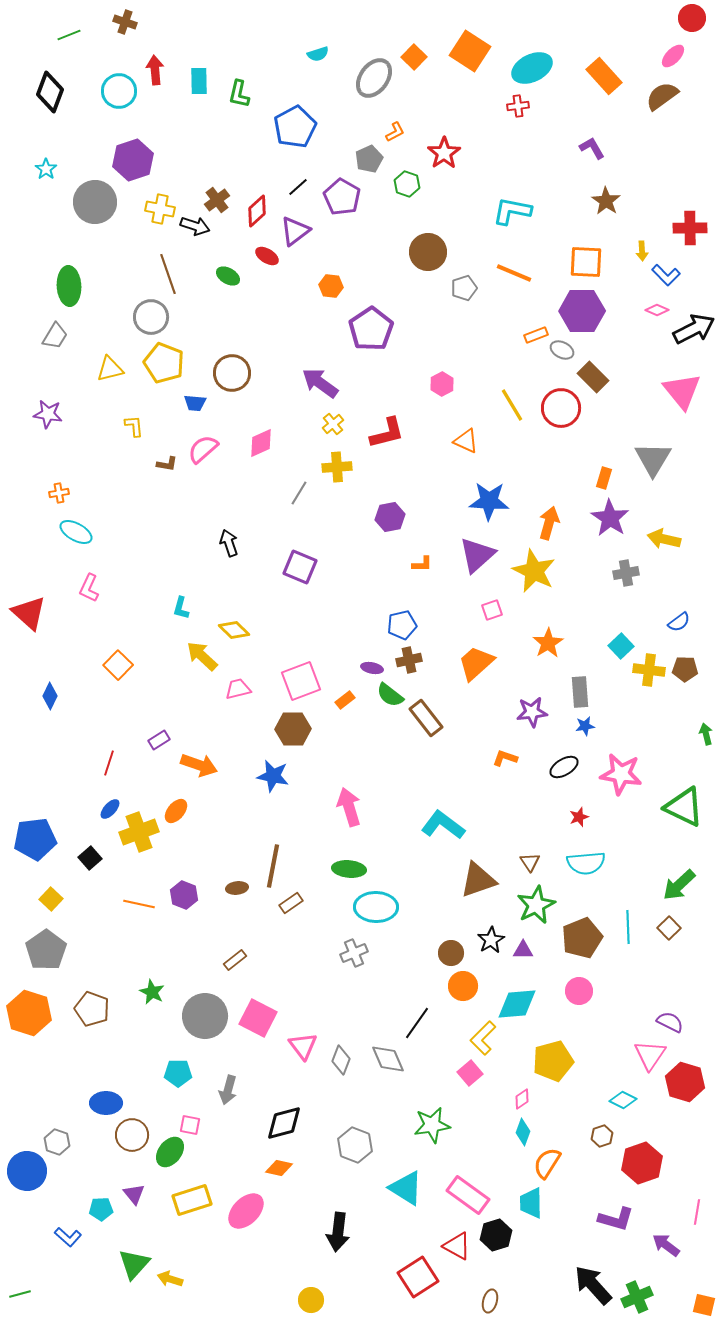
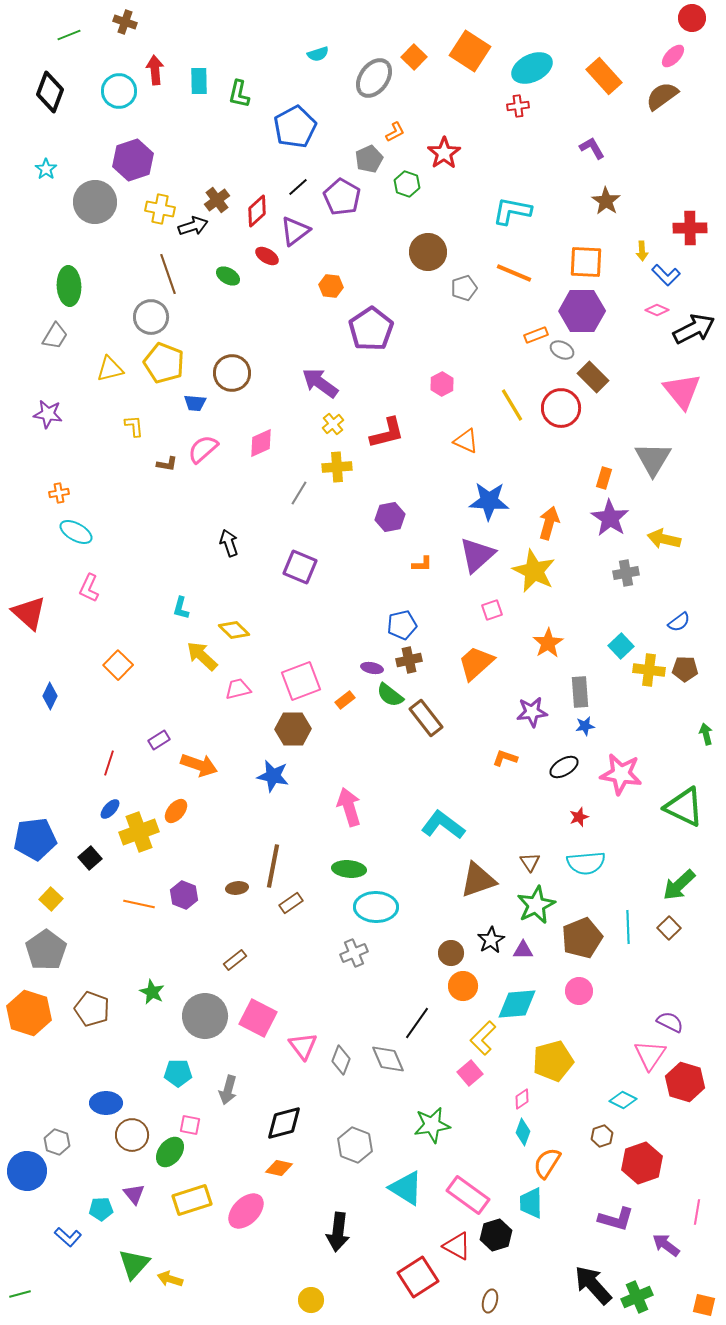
black arrow at (195, 226): moved 2 px left; rotated 36 degrees counterclockwise
